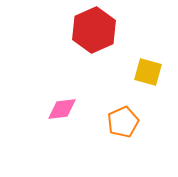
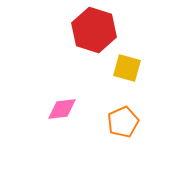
red hexagon: rotated 18 degrees counterclockwise
yellow square: moved 21 px left, 4 px up
